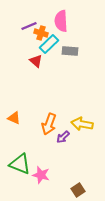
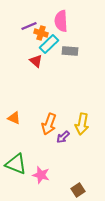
yellow arrow: rotated 90 degrees counterclockwise
green triangle: moved 4 px left
